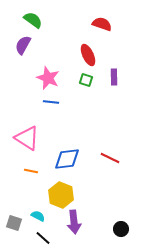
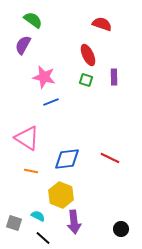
pink star: moved 4 px left, 1 px up; rotated 10 degrees counterclockwise
blue line: rotated 28 degrees counterclockwise
